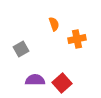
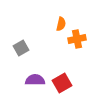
orange semicircle: moved 7 px right; rotated 32 degrees clockwise
gray square: moved 1 px up
red square: rotated 12 degrees clockwise
